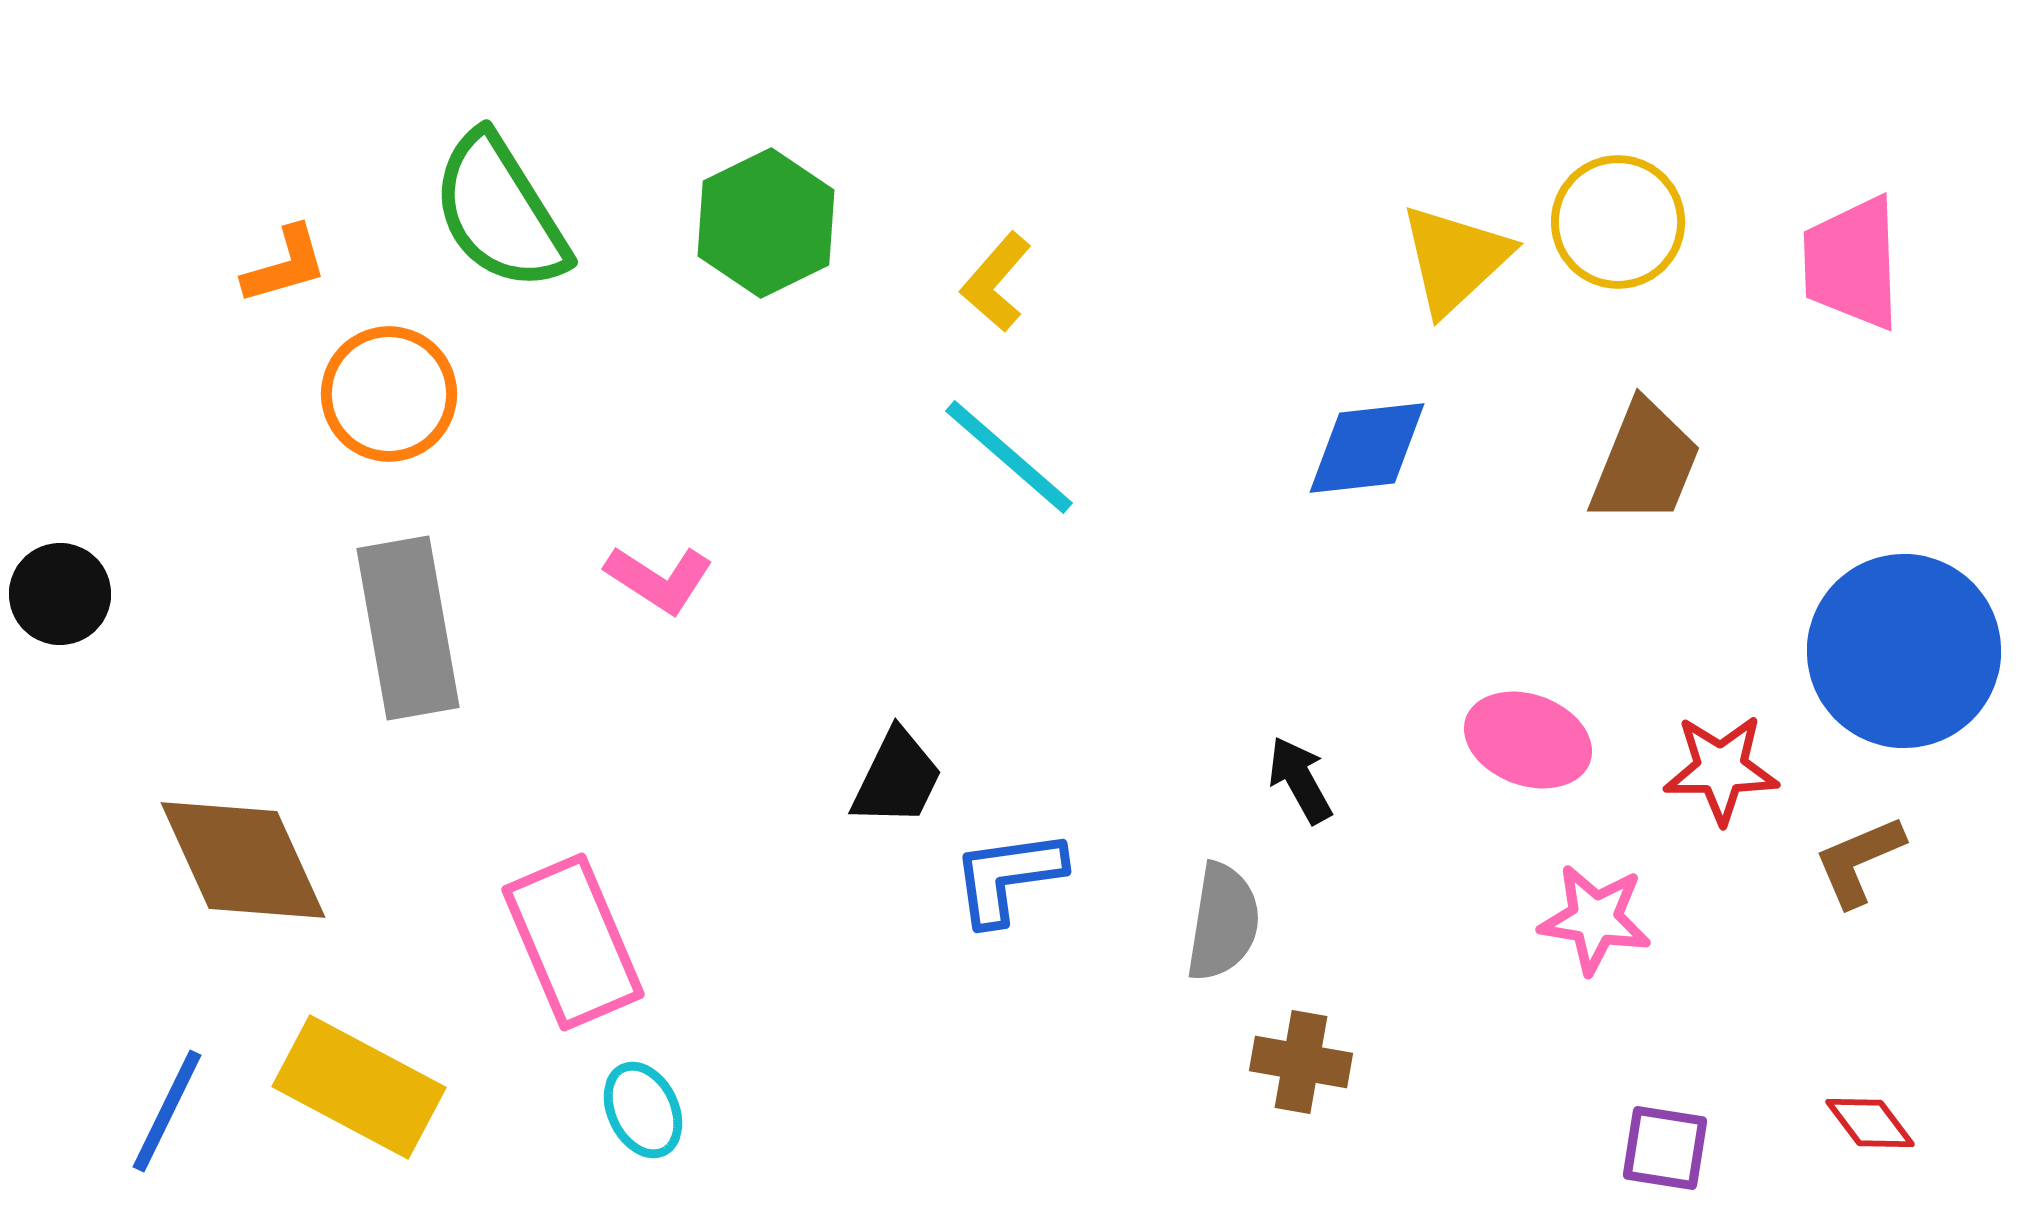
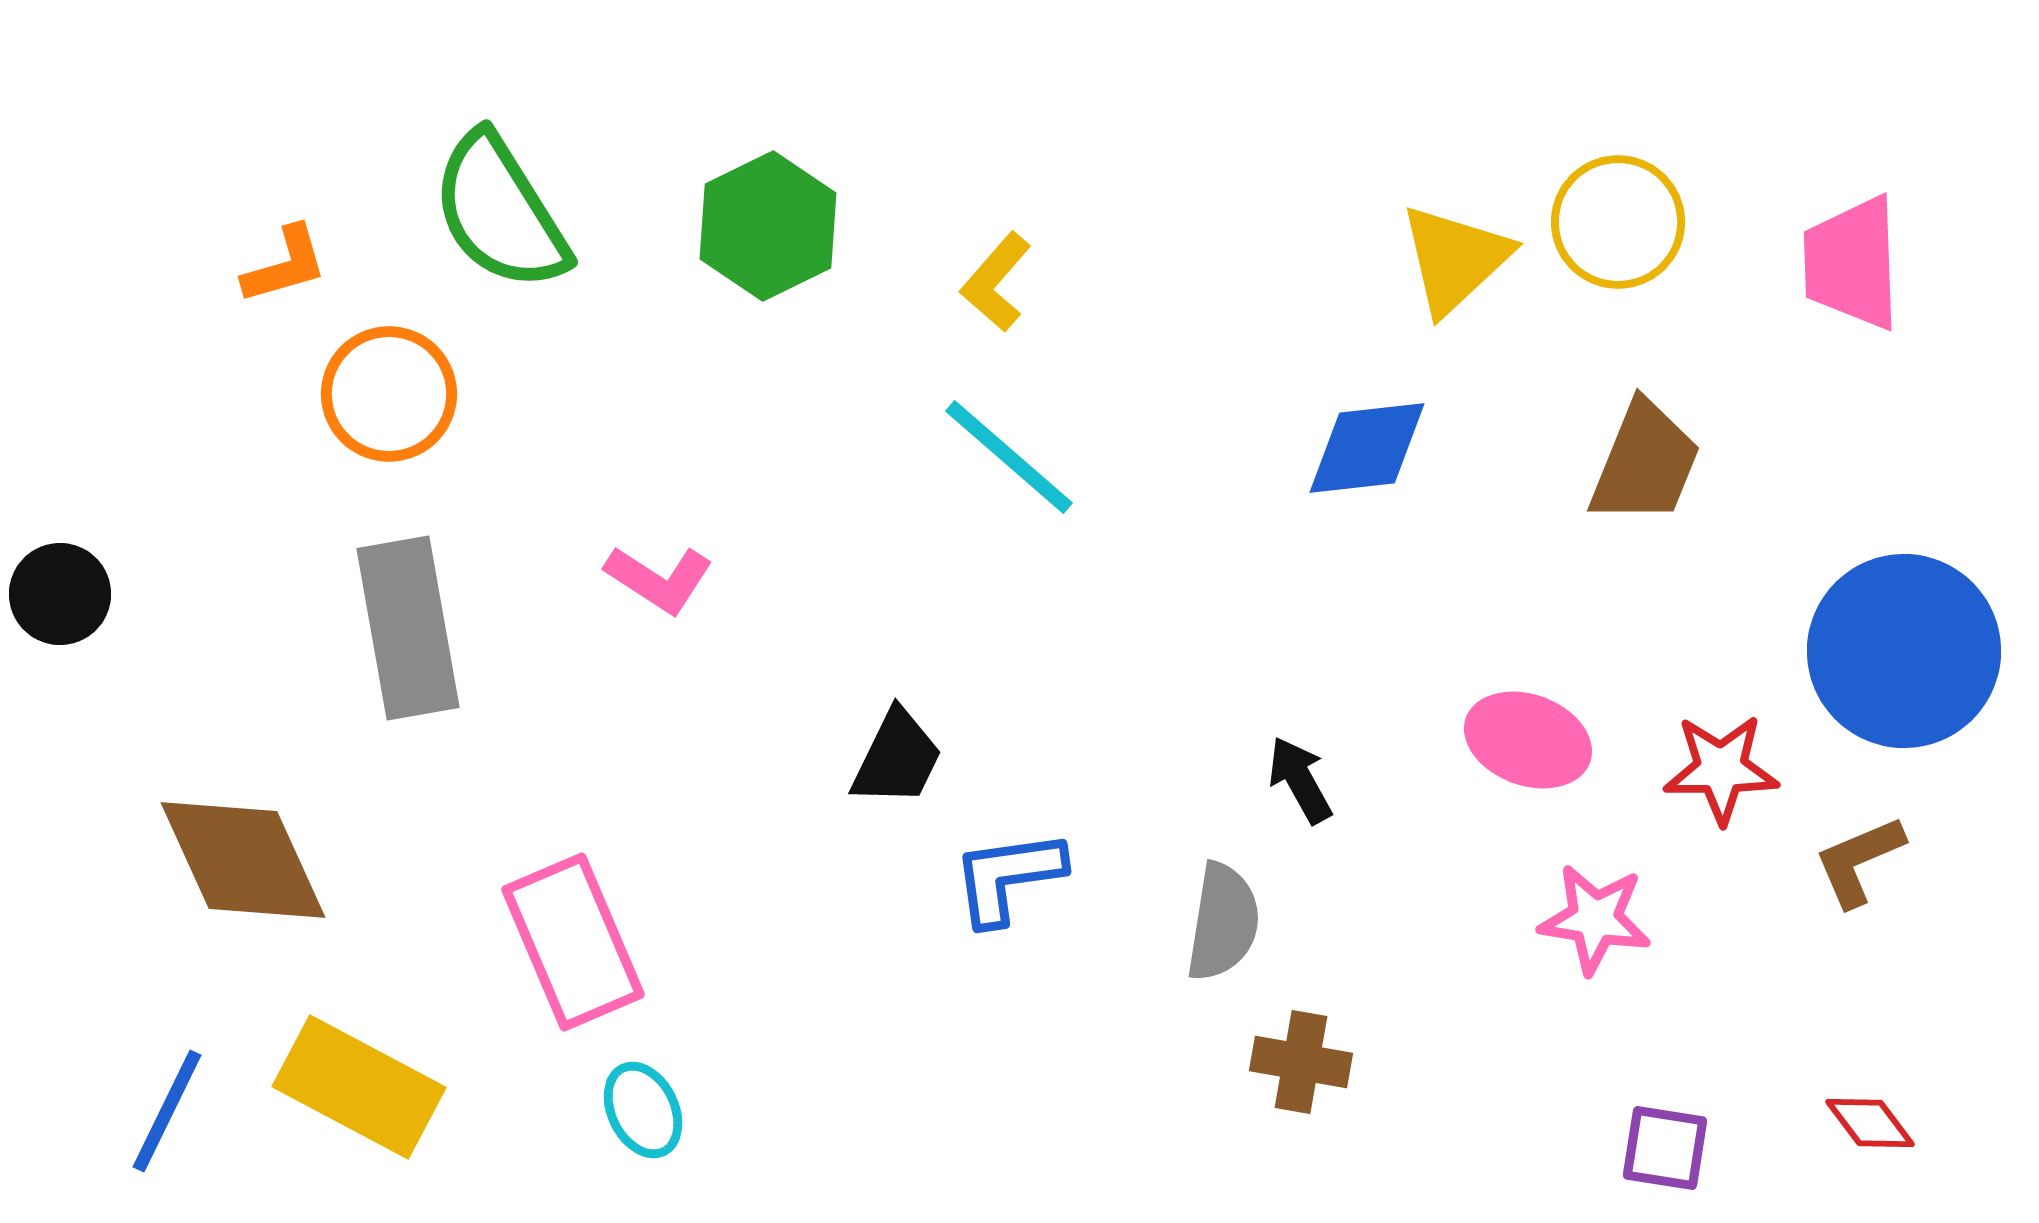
green hexagon: moved 2 px right, 3 px down
black trapezoid: moved 20 px up
